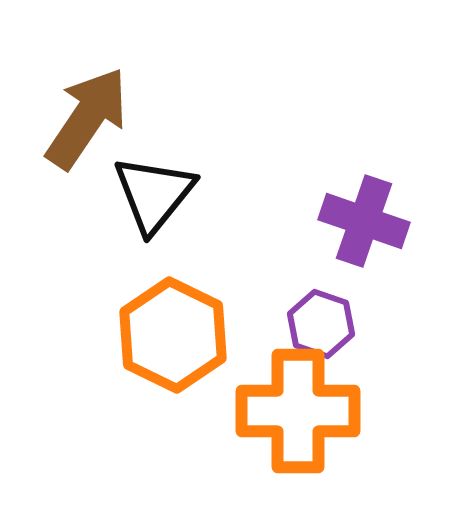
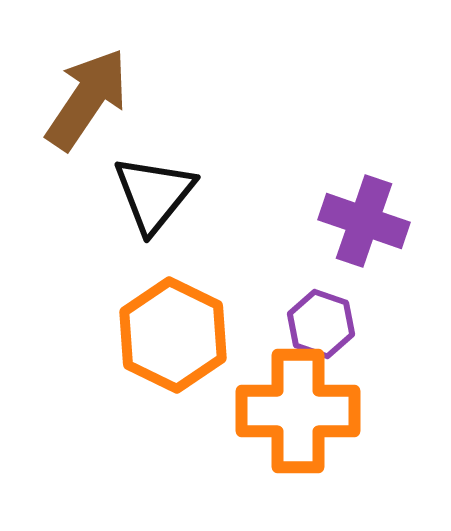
brown arrow: moved 19 px up
